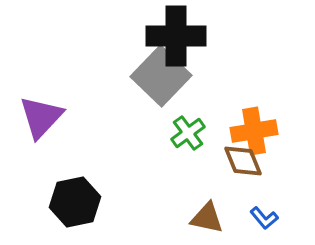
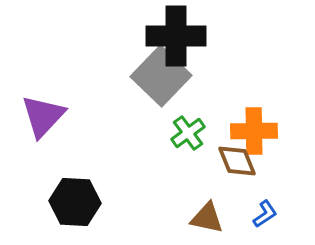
purple triangle: moved 2 px right, 1 px up
orange cross: rotated 9 degrees clockwise
brown diamond: moved 6 px left
black hexagon: rotated 15 degrees clockwise
blue L-shape: moved 1 px right, 4 px up; rotated 84 degrees counterclockwise
